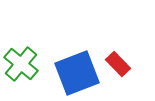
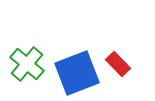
green cross: moved 6 px right
